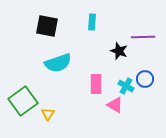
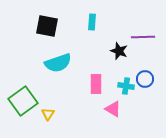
cyan cross: rotated 21 degrees counterclockwise
pink triangle: moved 2 px left, 4 px down
